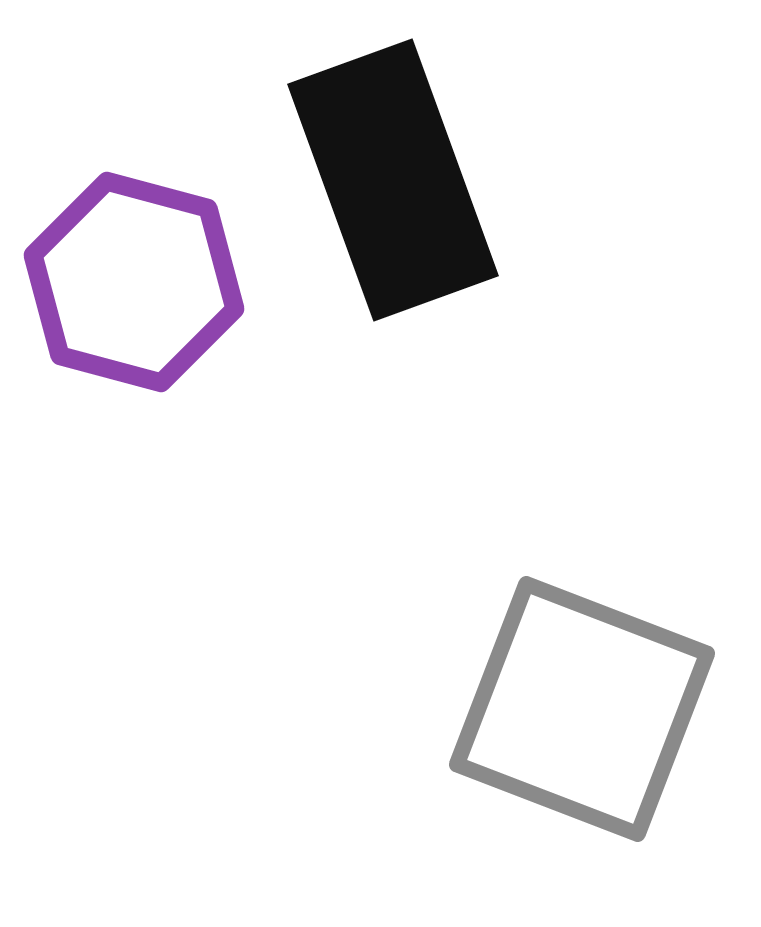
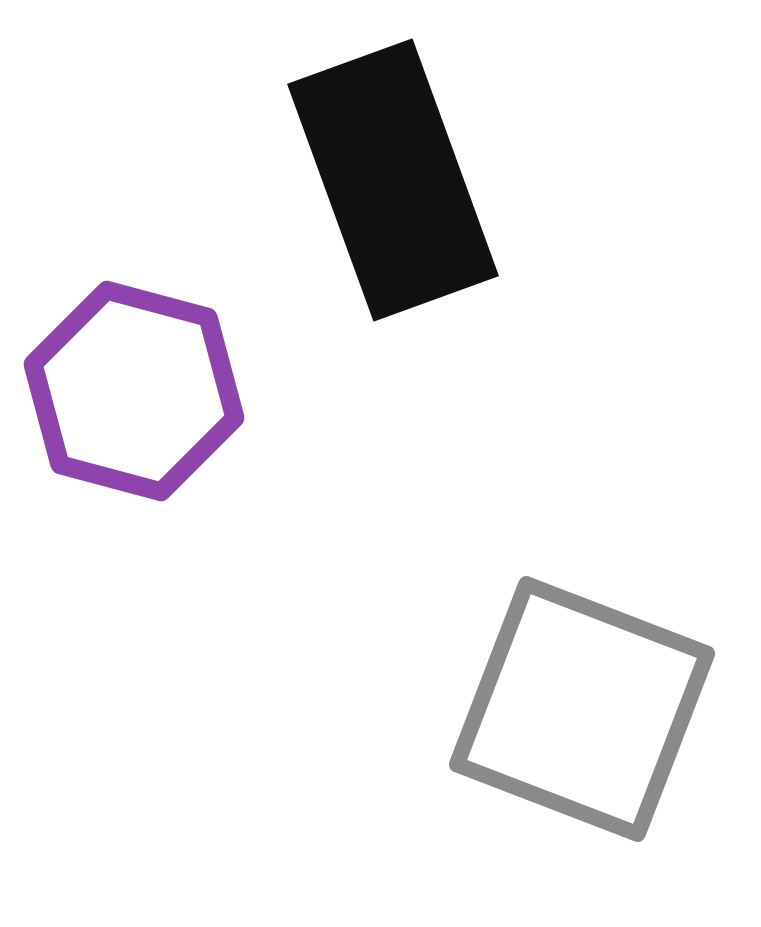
purple hexagon: moved 109 px down
